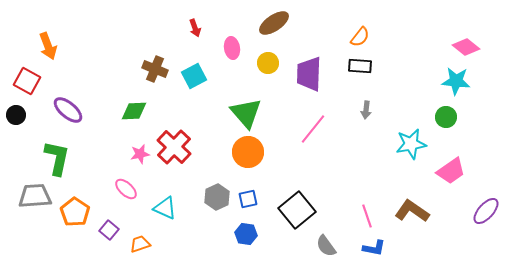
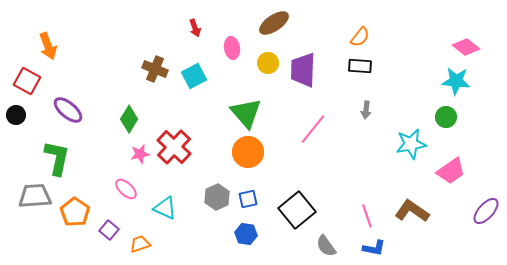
purple trapezoid at (309, 74): moved 6 px left, 4 px up
green diamond at (134, 111): moved 5 px left, 8 px down; rotated 56 degrees counterclockwise
